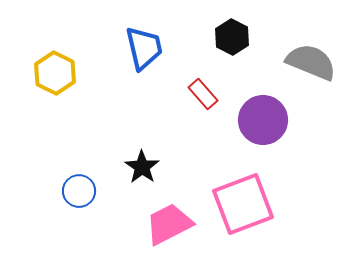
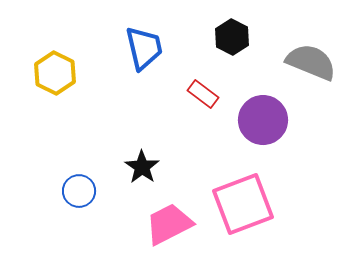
red rectangle: rotated 12 degrees counterclockwise
